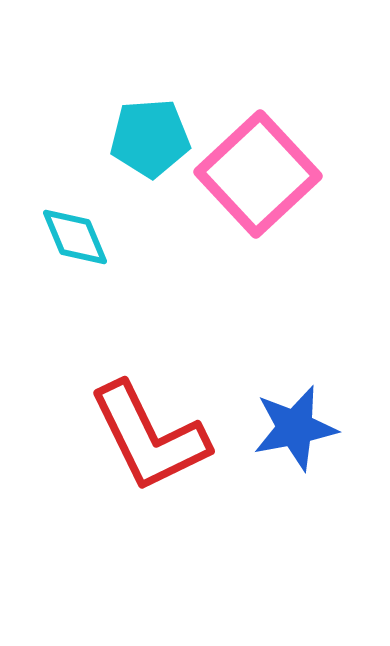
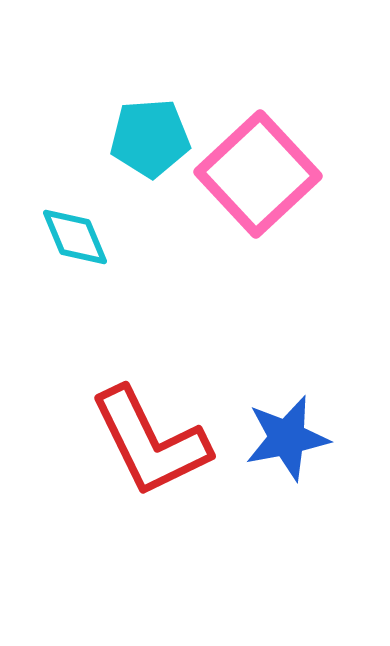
blue star: moved 8 px left, 10 px down
red L-shape: moved 1 px right, 5 px down
